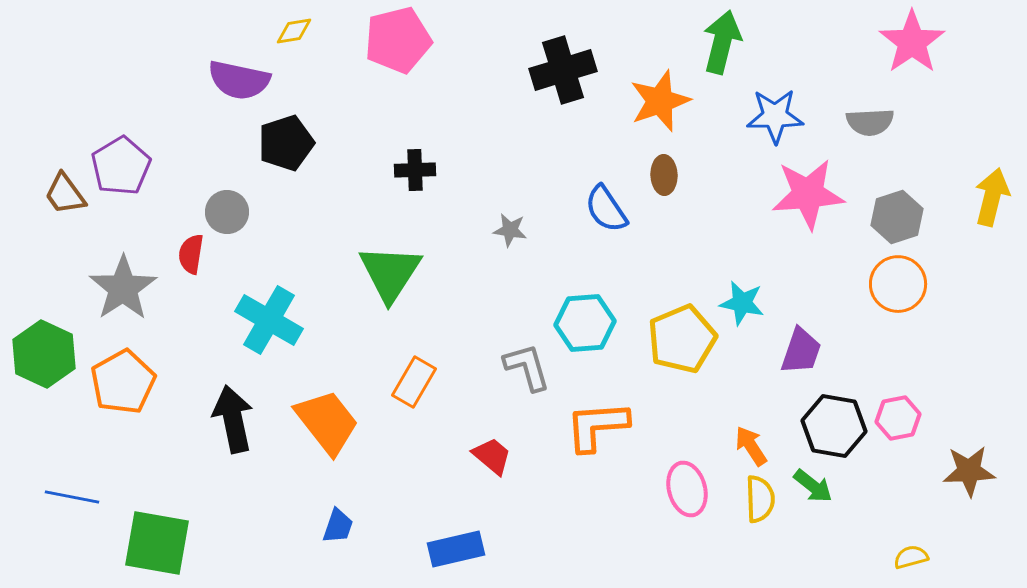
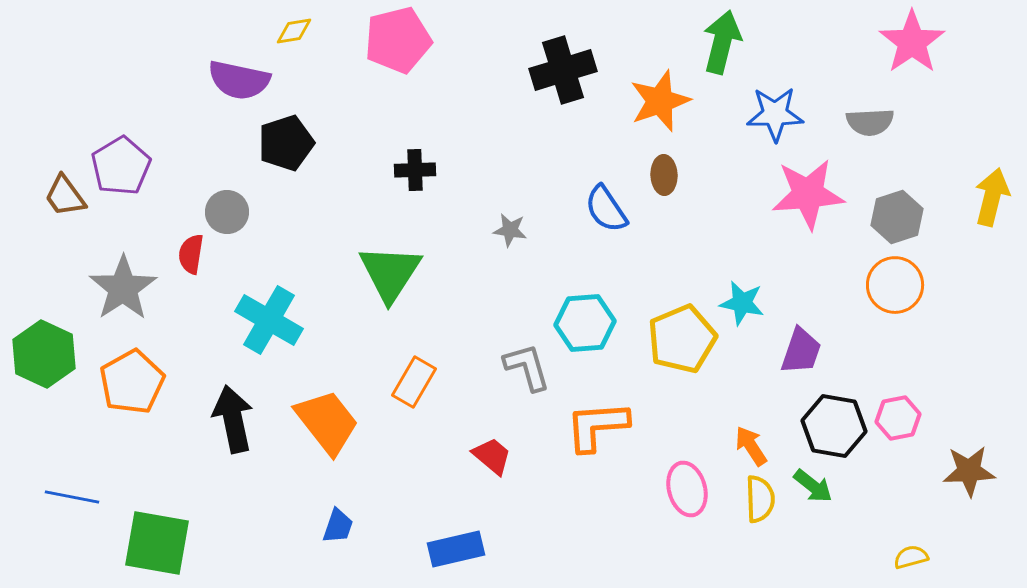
blue star at (775, 116): moved 2 px up
brown trapezoid at (65, 194): moved 2 px down
orange circle at (898, 284): moved 3 px left, 1 px down
orange pentagon at (123, 382): moved 9 px right
